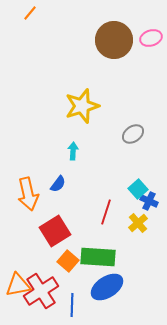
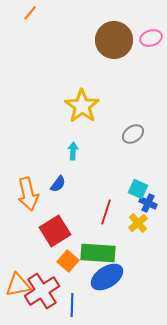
yellow star: rotated 20 degrees counterclockwise
cyan square: rotated 24 degrees counterclockwise
blue cross: moved 1 px left, 2 px down
green rectangle: moved 4 px up
blue ellipse: moved 10 px up
red cross: moved 1 px right
